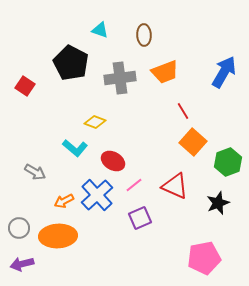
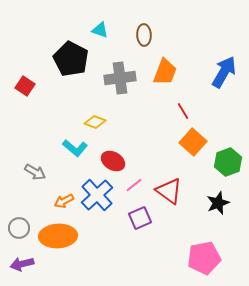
black pentagon: moved 4 px up
orange trapezoid: rotated 48 degrees counterclockwise
red triangle: moved 6 px left, 5 px down; rotated 12 degrees clockwise
